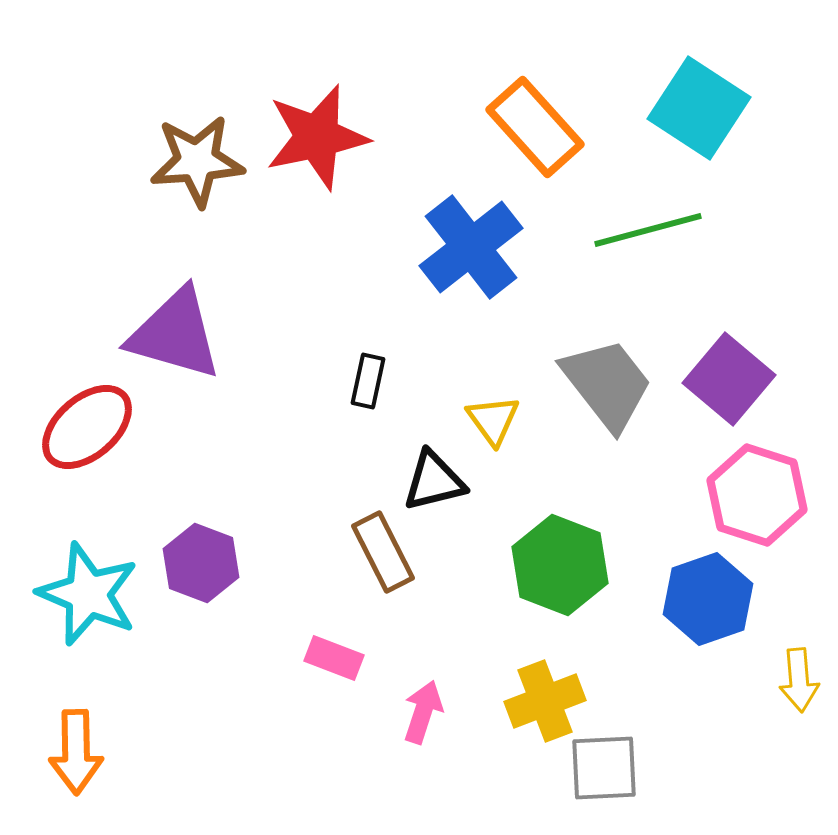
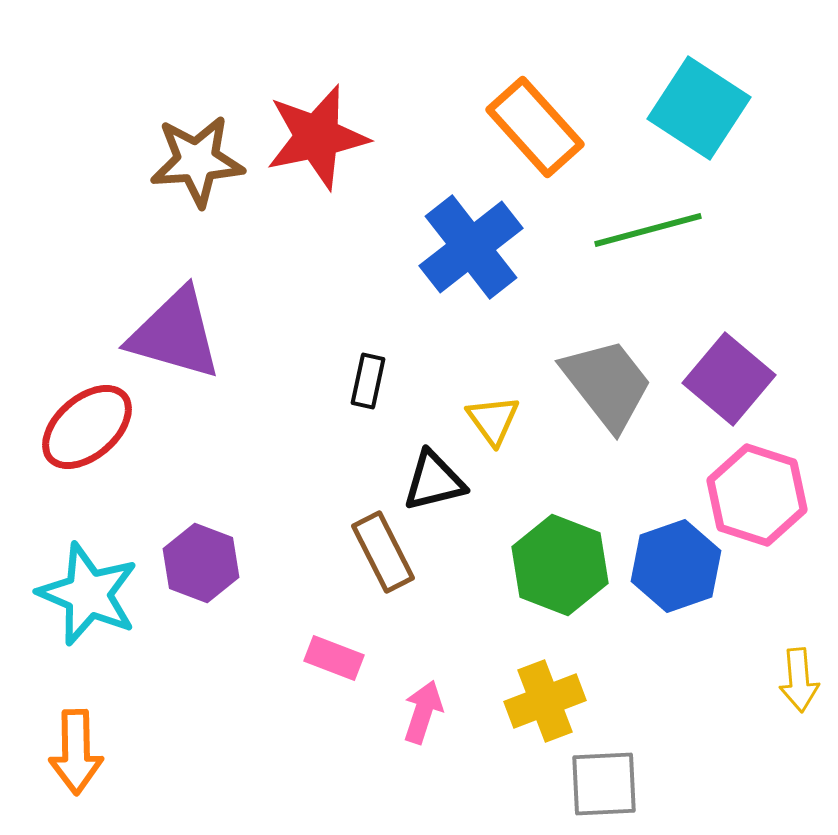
blue hexagon: moved 32 px left, 33 px up
gray square: moved 16 px down
